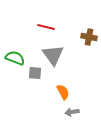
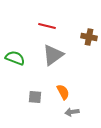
red line: moved 1 px right, 1 px up
gray triangle: rotated 30 degrees clockwise
gray square: moved 24 px down
